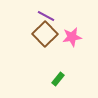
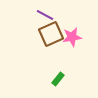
purple line: moved 1 px left, 1 px up
brown square: moved 6 px right; rotated 20 degrees clockwise
